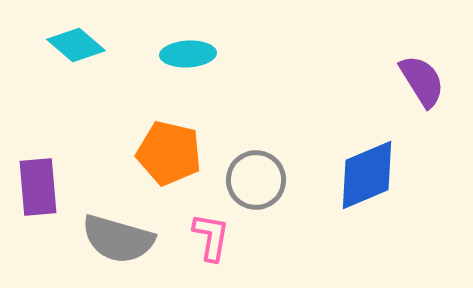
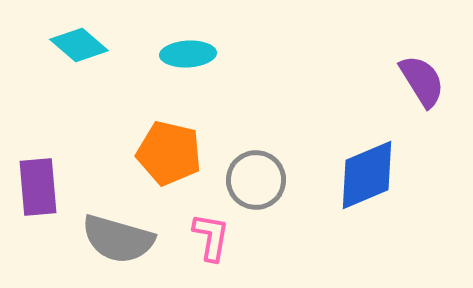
cyan diamond: moved 3 px right
